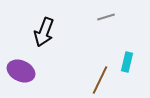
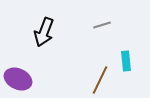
gray line: moved 4 px left, 8 px down
cyan rectangle: moved 1 px left, 1 px up; rotated 18 degrees counterclockwise
purple ellipse: moved 3 px left, 8 px down
